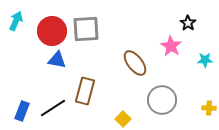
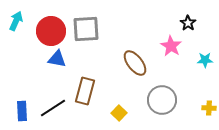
red circle: moved 1 px left
blue triangle: moved 1 px up
blue rectangle: rotated 24 degrees counterclockwise
yellow square: moved 4 px left, 6 px up
